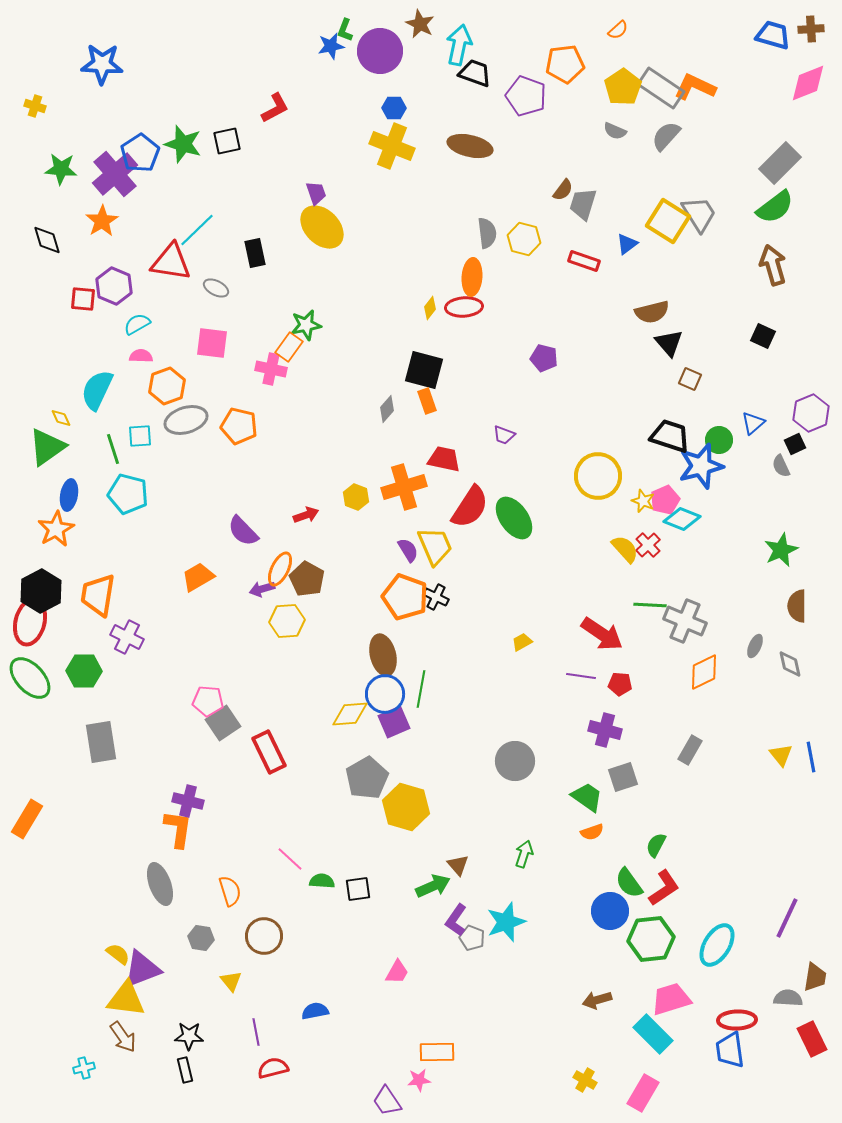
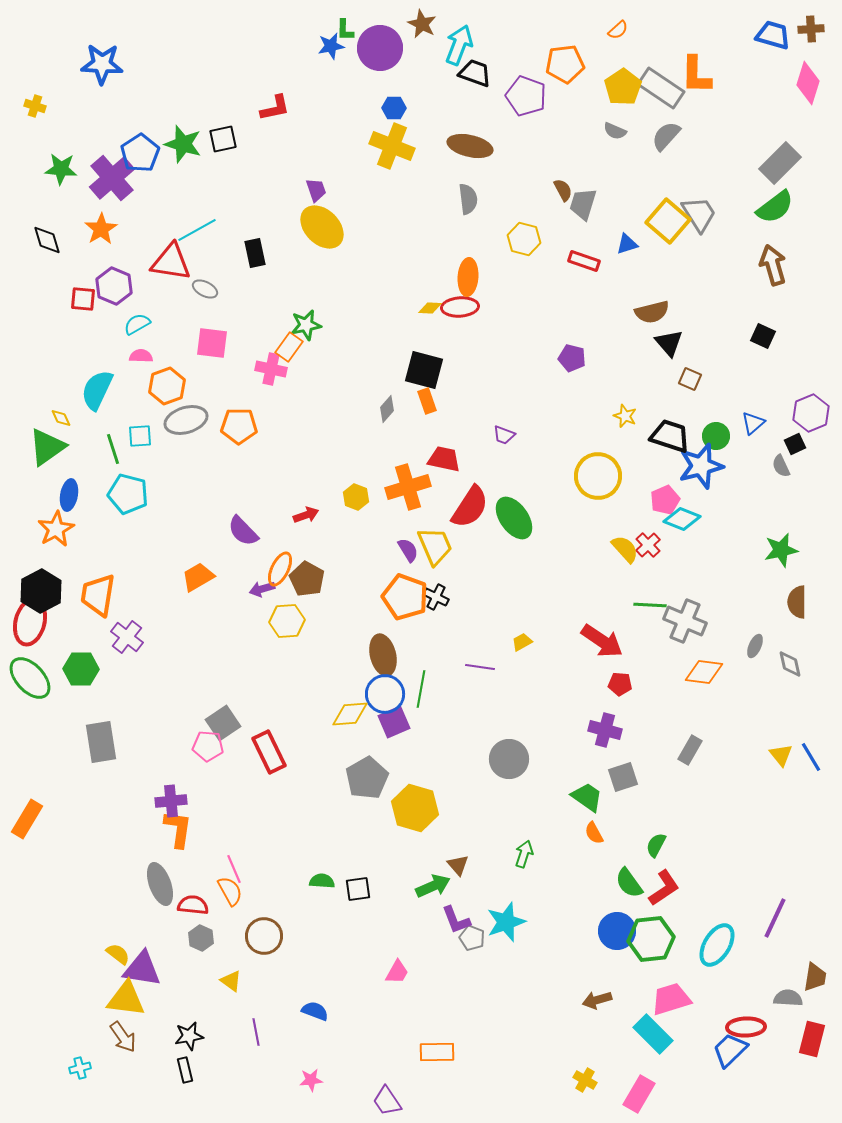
brown star at (420, 24): moved 2 px right
green L-shape at (345, 30): rotated 20 degrees counterclockwise
cyan arrow at (459, 45): rotated 9 degrees clockwise
purple circle at (380, 51): moved 3 px up
pink diamond at (808, 83): rotated 51 degrees counterclockwise
orange L-shape at (695, 87): moved 1 px right, 12 px up; rotated 114 degrees counterclockwise
red L-shape at (275, 108): rotated 16 degrees clockwise
black square at (227, 141): moved 4 px left, 2 px up
purple cross at (115, 174): moved 3 px left, 4 px down
brown semicircle at (563, 190): rotated 65 degrees counterclockwise
purple trapezoid at (316, 193): moved 3 px up
orange star at (102, 221): moved 1 px left, 8 px down
yellow square at (668, 221): rotated 9 degrees clockwise
cyan line at (197, 230): rotated 15 degrees clockwise
gray semicircle at (487, 233): moved 19 px left, 34 px up
blue triangle at (627, 244): rotated 20 degrees clockwise
orange ellipse at (472, 277): moved 4 px left
gray ellipse at (216, 288): moved 11 px left, 1 px down
red ellipse at (464, 307): moved 4 px left
yellow diamond at (430, 308): rotated 55 degrees clockwise
purple pentagon at (544, 358): moved 28 px right
orange pentagon at (239, 426): rotated 12 degrees counterclockwise
green circle at (719, 440): moved 3 px left, 4 px up
orange cross at (404, 487): moved 4 px right
yellow star at (643, 501): moved 18 px left, 85 px up
green star at (781, 550): rotated 12 degrees clockwise
brown semicircle at (797, 606): moved 4 px up
red arrow at (602, 634): moved 7 px down
purple cross at (127, 637): rotated 12 degrees clockwise
green hexagon at (84, 671): moved 3 px left, 2 px up
orange diamond at (704, 672): rotated 33 degrees clockwise
purple line at (581, 676): moved 101 px left, 9 px up
pink pentagon at (208, 701): moved 45 px down
blue line at (811, 757): rotated 20 degrees counterclockwise
gray circle at (515, 761): moved 6 px left, 2 px up
purple cross at (188, 801): moved 17 px left; rotated 20 degrees counterclockwise
yellow hexagon at (406, 807): moved 9 px right, 1 px down
orange semicircle at (592, 832): moved 2 px right, 1 px down; rotated 80 degrees clockwise
pink line at (290, 859): moved 56 px left, 10 px down; rotated 24 degrees clockwise
orange semicircle at (230, 891): rotated 12 degrees counterclockwise
blue circle at (610, 911): moved 7 px right, 20 px down
purple line at (787, 918): moved 12 px left
purple L-shape at (456, 920): rotated 56 degrees counterclockwise
gray hexagon at (201, 938): rotated 15 degrees clockwise
purple triangle at (142, 969): rotated 30 degrees clockwise
yellow triangle at (231, 981): rotated 15 degrees counterclockwise
blue semicircle at (315, 1011): rotated 32 degrees clockwise
red ellipse at (737, 1020): moved 9 px right, 7 px down
black star at (189, 1036): rotated 12 degrees counterclockwise
red rectangle at (812, 1039): rotated 40 degrees clockwise
blue trapezoid at (730, 1050): rotated 54 degrees clockwise
cyan cross at (84, 1068): moved 4 px left
red semicircle at (273, 1068): moved 80 px left, 163 px up; rotated 20 degrees clockwise
pink star at (419, 1080): moved 108 px left
pink rectangle at (643, 1093): moved 4 px left, 1 px down
